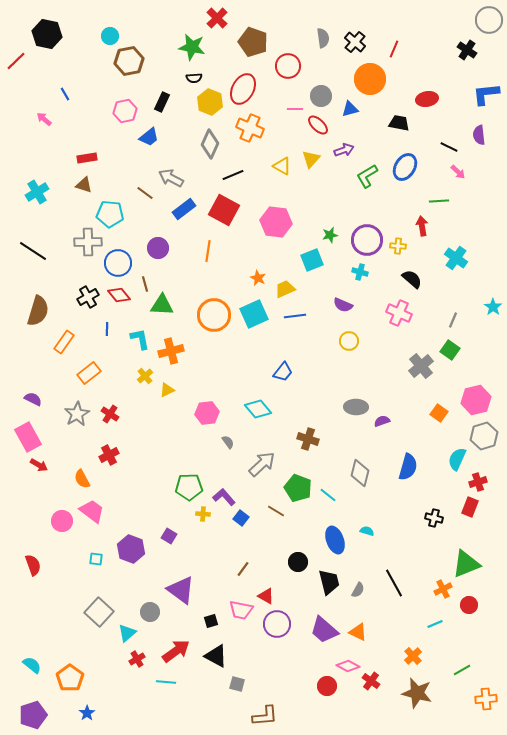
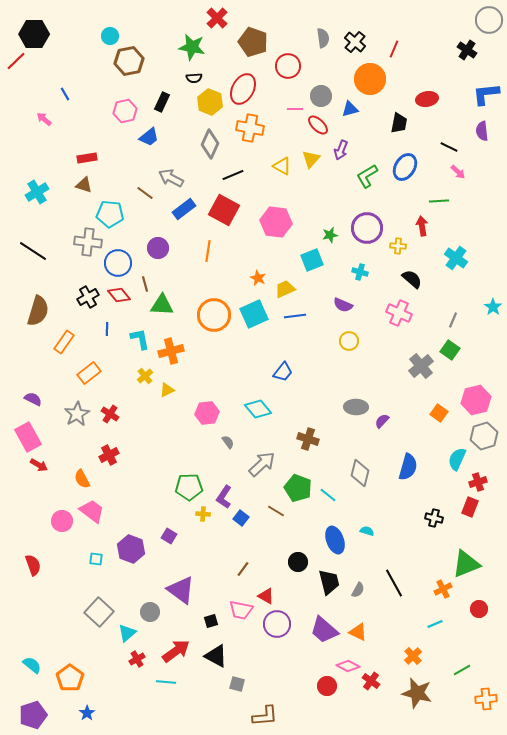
black hexagon at (47, 34): moved 13 px left; rotated 12 degrees counterclockwise
black trapezoid at (399, 123): rotated 90 degrees clockwise
orange cross at (250, 128): rotated 12 degrees counterclockwise
purple semicircle at (479, 135): moved 3 px right, 4 px up
purple arrow at (344, 150): moved 3 px left; rotated 132 degrees clockwise
purple circle at (367, 240): moved 12 px up
gray cross at (88, 242): rotated 8 degrees clockwise
purple semicircle at (382, 421): rotated 28 degrees counterclockwise
purple L-shape at (224, 497): rotated 105 degrees counterclockwise
red circle at (469, 605): moved 10 px right, 4 px down
